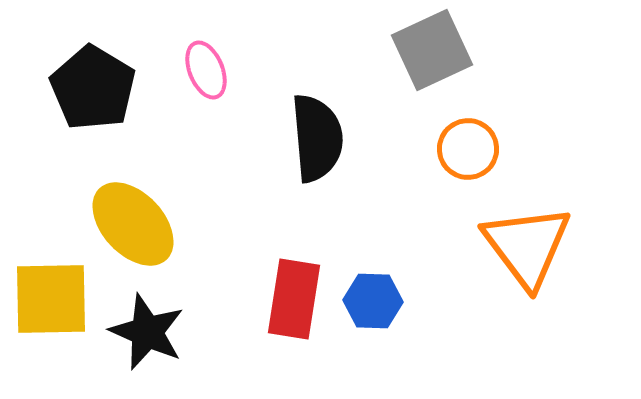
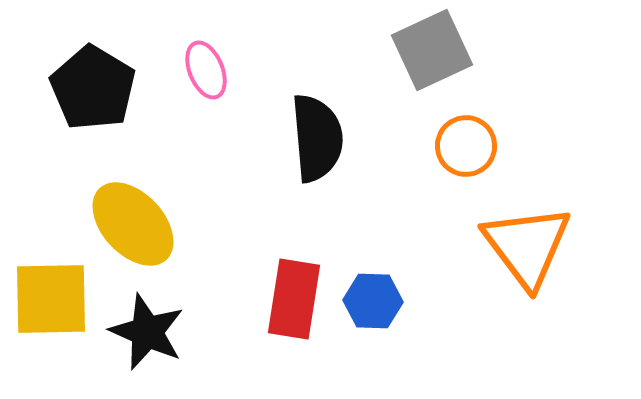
orange circle: moved 2 px left, 3 px up
